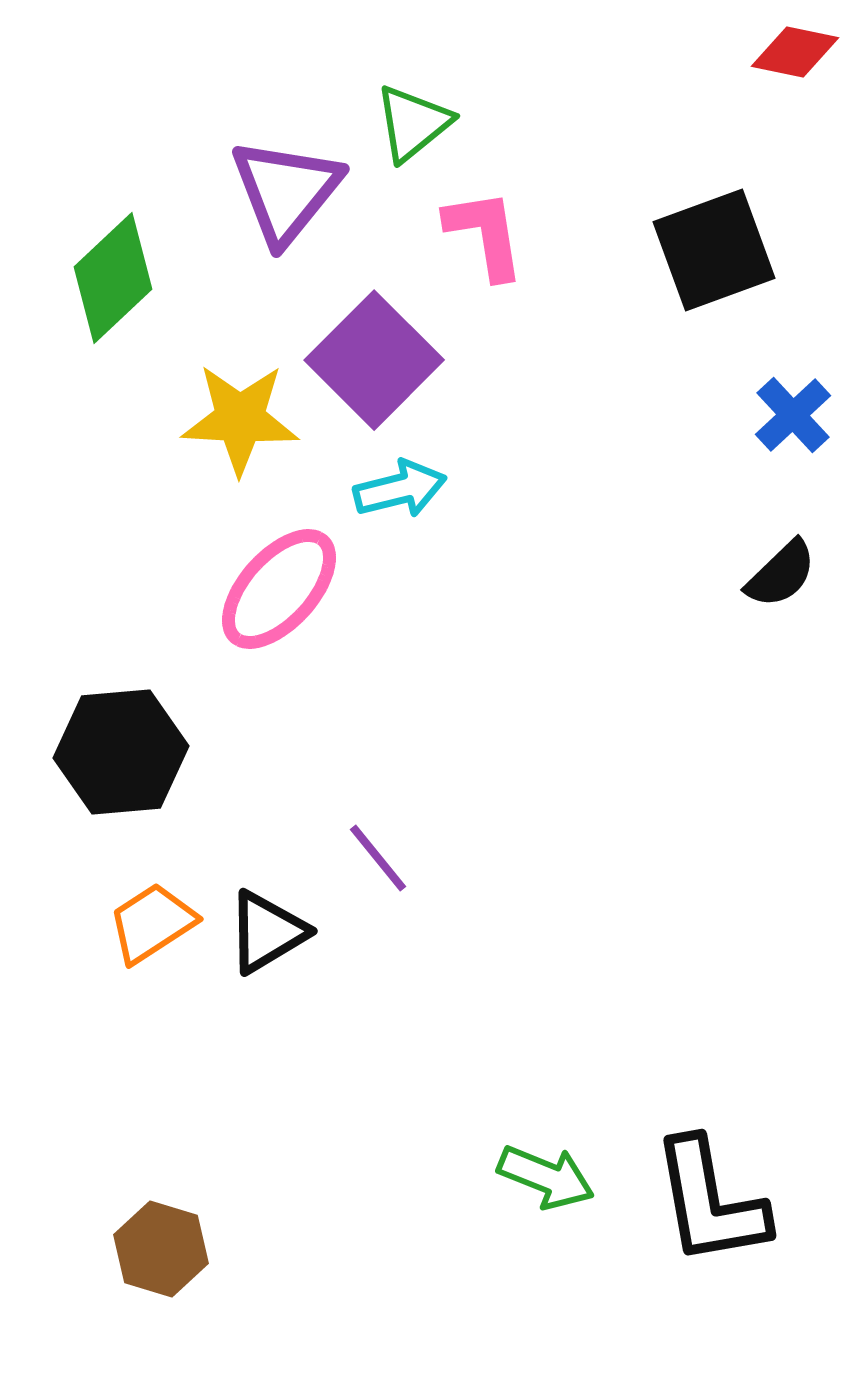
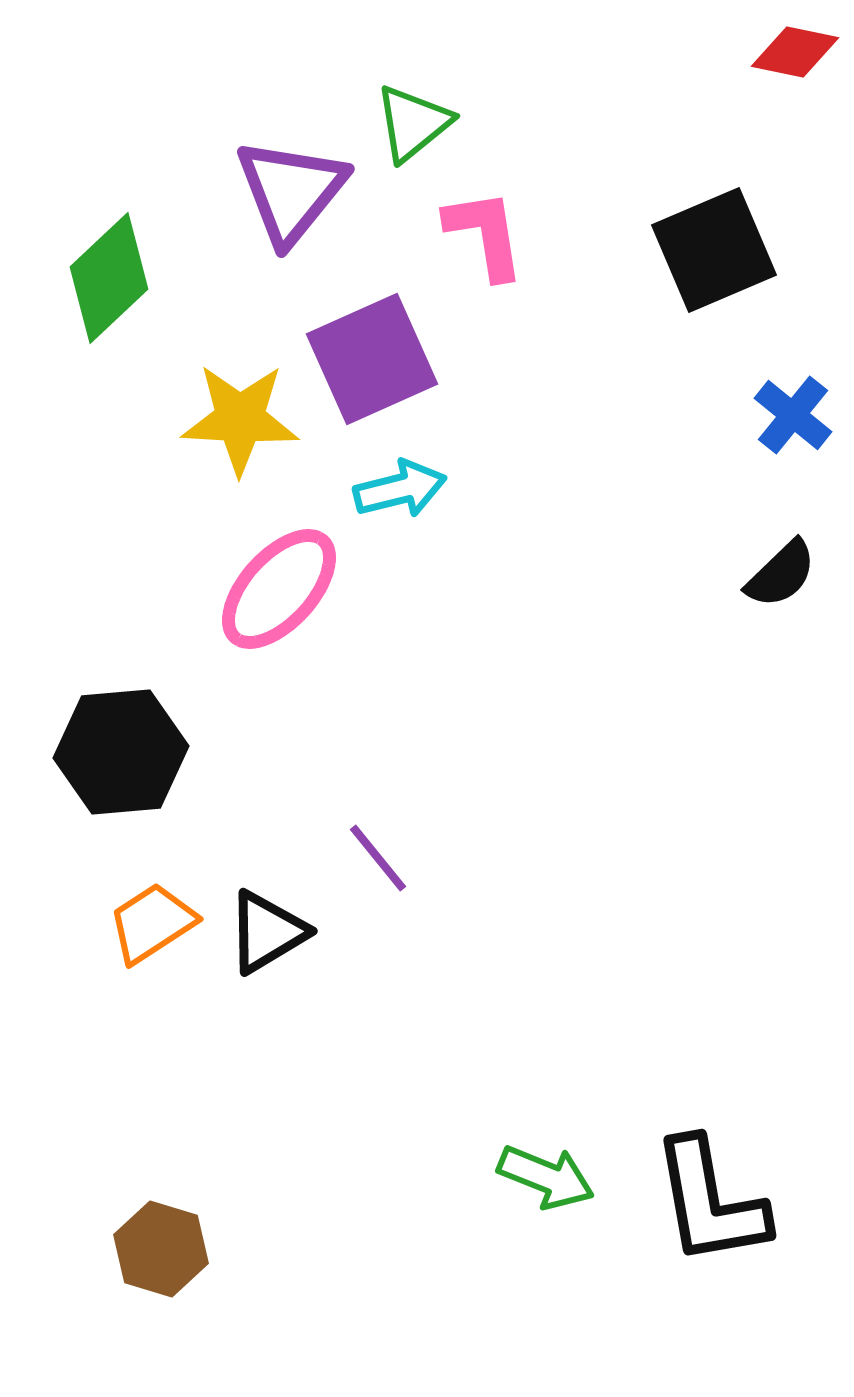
purple triangle: moved 5 px right
black square: rotated 3 degrees counterclockwise
green diamond: moved 4 px left
purple square: moved 2 px left, 1 px up; rotated 21 degrees clockwise
blue cross: rotated 8 degrees counterclockwise
